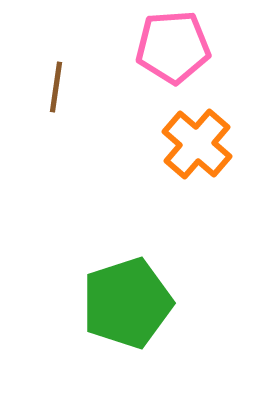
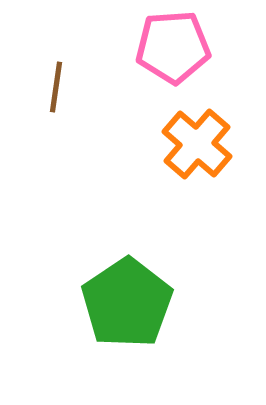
green pentagon: rotated 16 degrees counterclockwise
